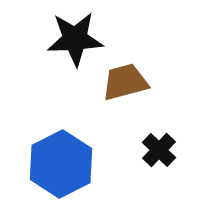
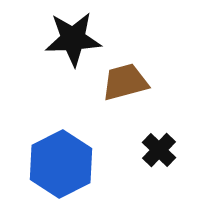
black star: moved 2 px left
